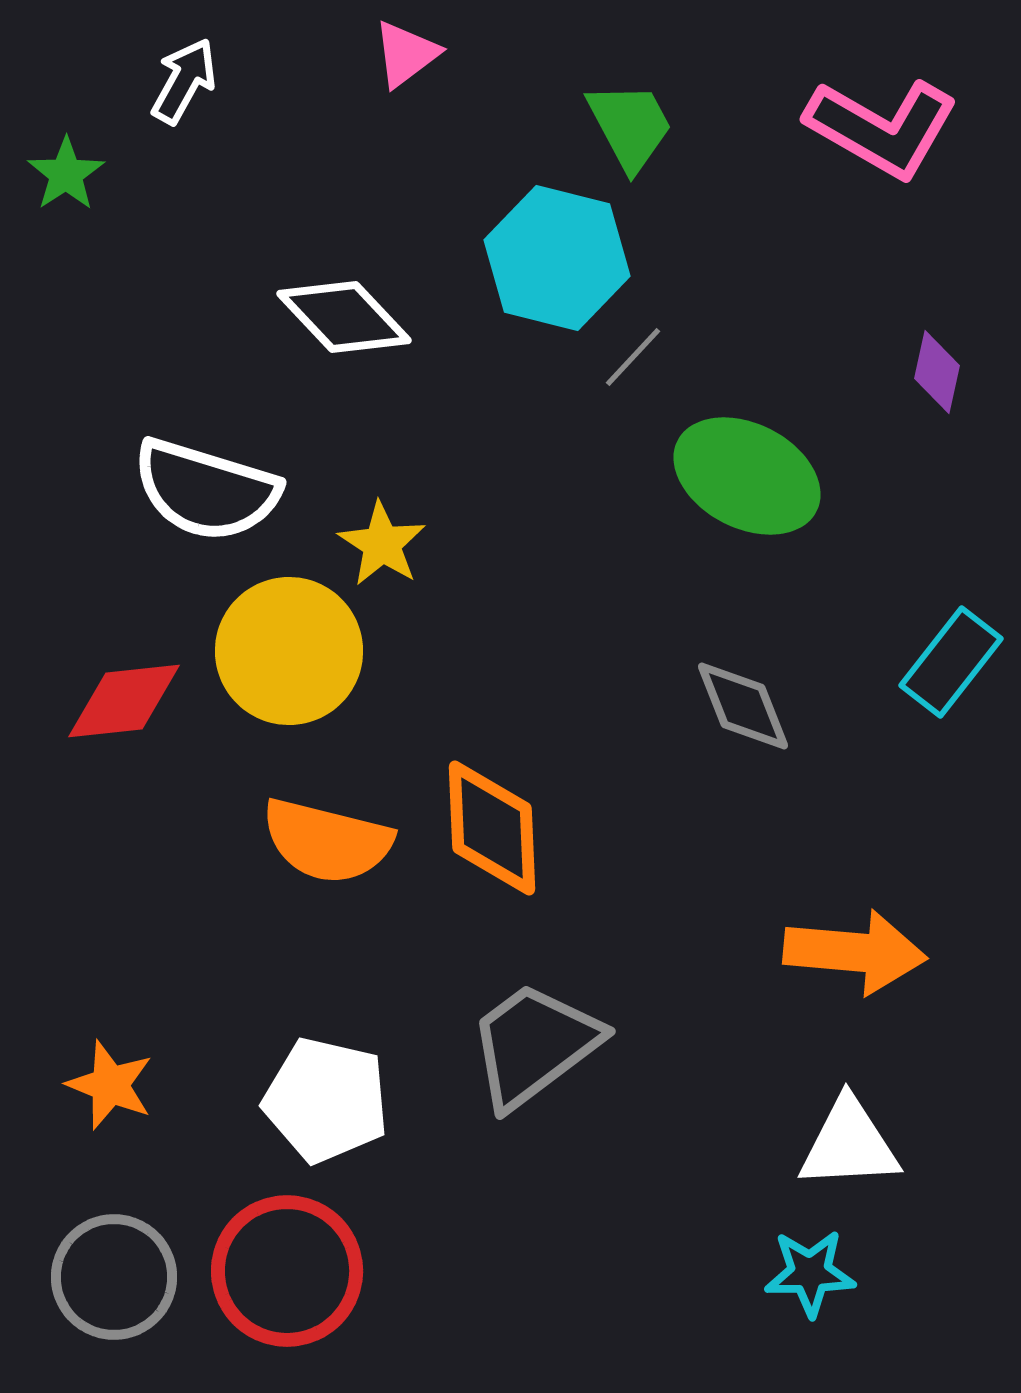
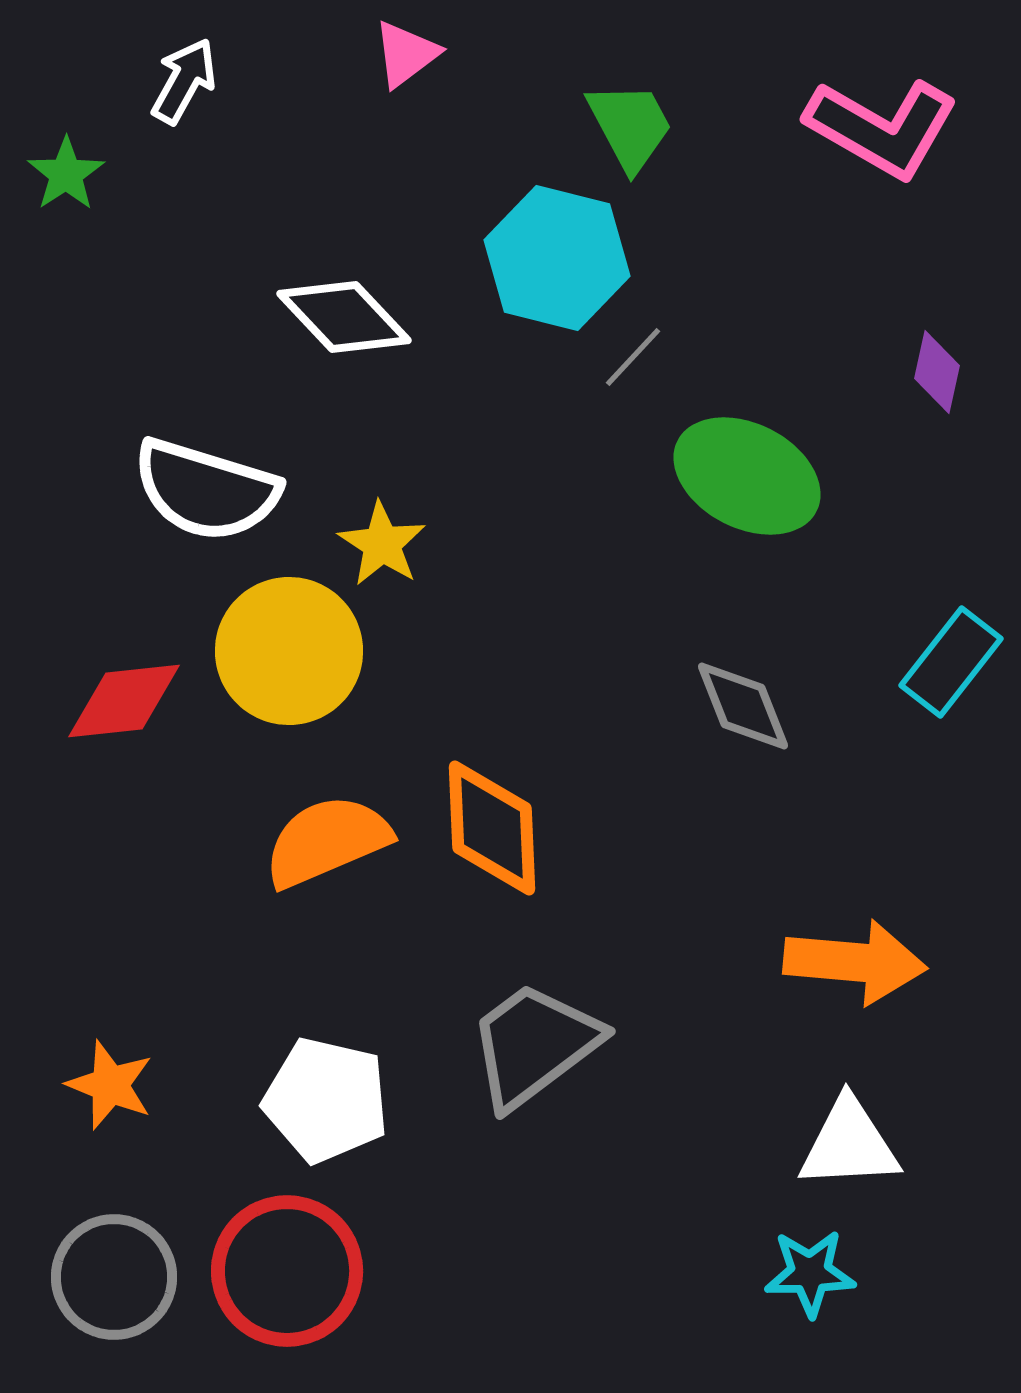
orange semicircle: rotated 143 degrees clockwise
orange arrow: moved 10 px down
